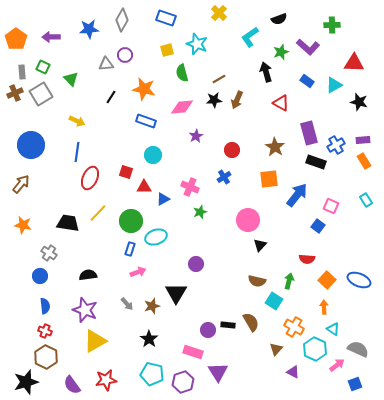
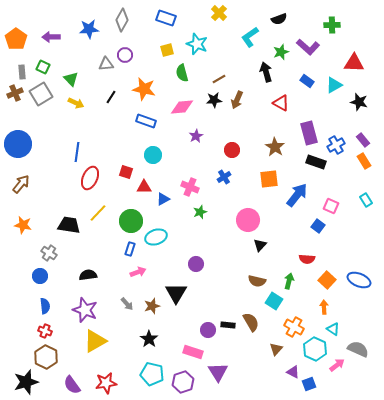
yellow arrow at (77, 121): moved 1 px left, 18 px up
purple rectangle at (363, 140): rotated 56 degrees clockwise
blue circle at (31, 145): moved 13 px left, 1 px up
black trapezoid at (68, 223): moved 1 px right, 2 px down
red star at (106, 380): moved 3 px down
blue square at (355, 384): moved 46 px left
